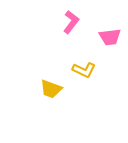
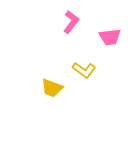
yellow L-shape: rotated 10 degrees clockwise
yellow trapezoid: moved 1 px right, 1 px up
